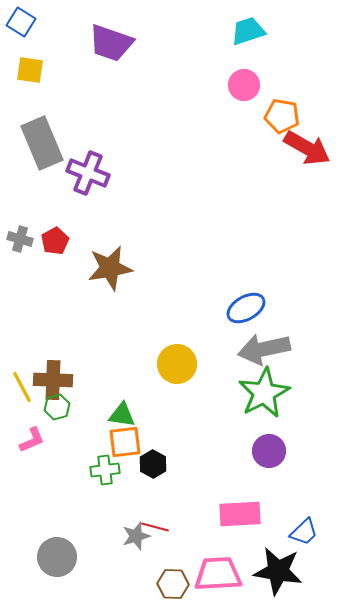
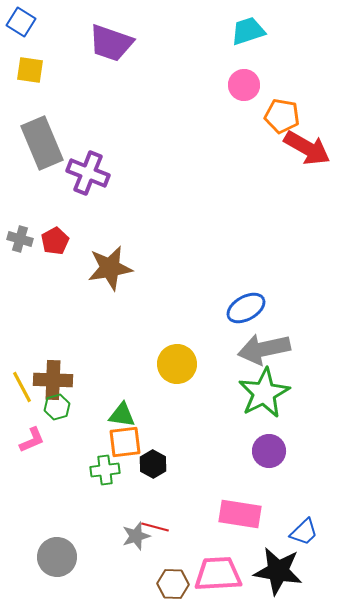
pink rectangle: rotated 12 degrees clockwise
